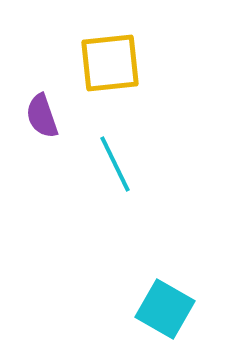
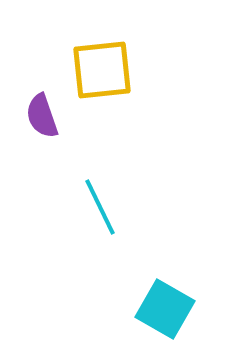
yellow square: moved 8 px left, 7 px down
cyan line: moved 15 px left, 43 px down
